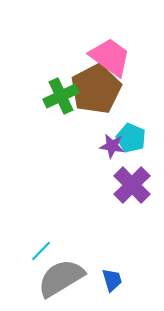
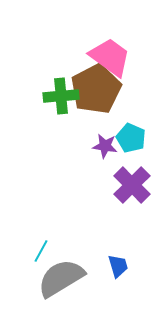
green cross: rotated 20 degrees clockwise
purple star: moved 7 px left
cyan line: rotated 15 degrees counterclockwise
blue trapezoid: moved 6 px right, 14 px up
